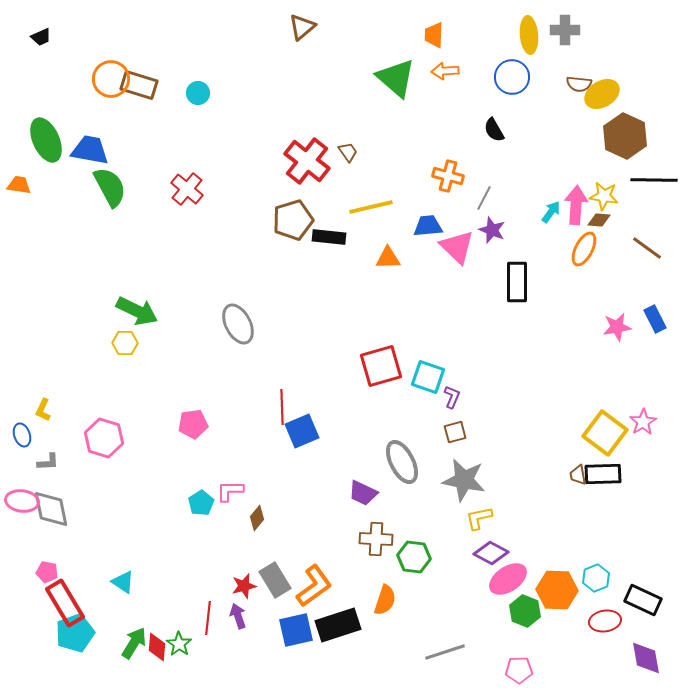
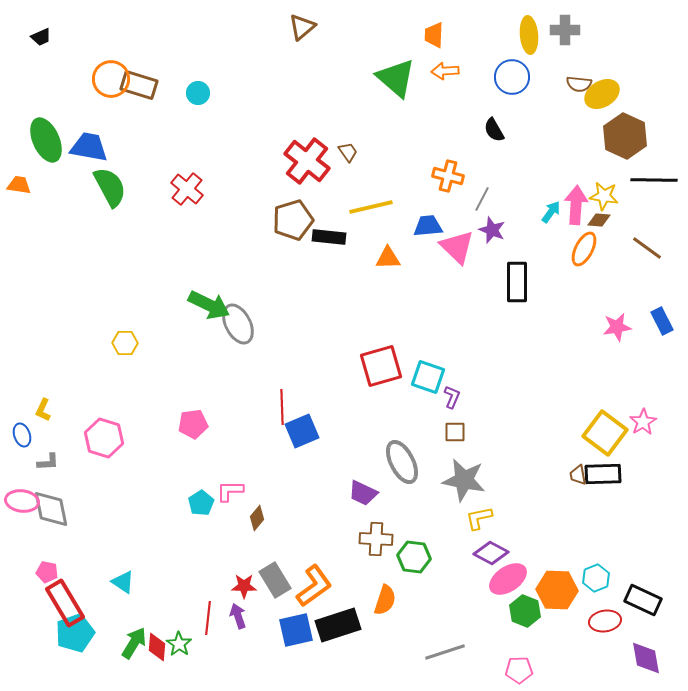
blue trapezoid at (90, 150): moved 1 px left, 3 px up
gray line at (484, 198): moved 2 px left, 1 px down
green arrow at (137, 311): moved 72 px right, 6 px up
blue rectangle at (655, 319): moved 7 px right, 2 px down
brown square at (455, 432): rotated 15 degrees clockwise
red star at (244, 586): rotated 15 degrees clockwise
